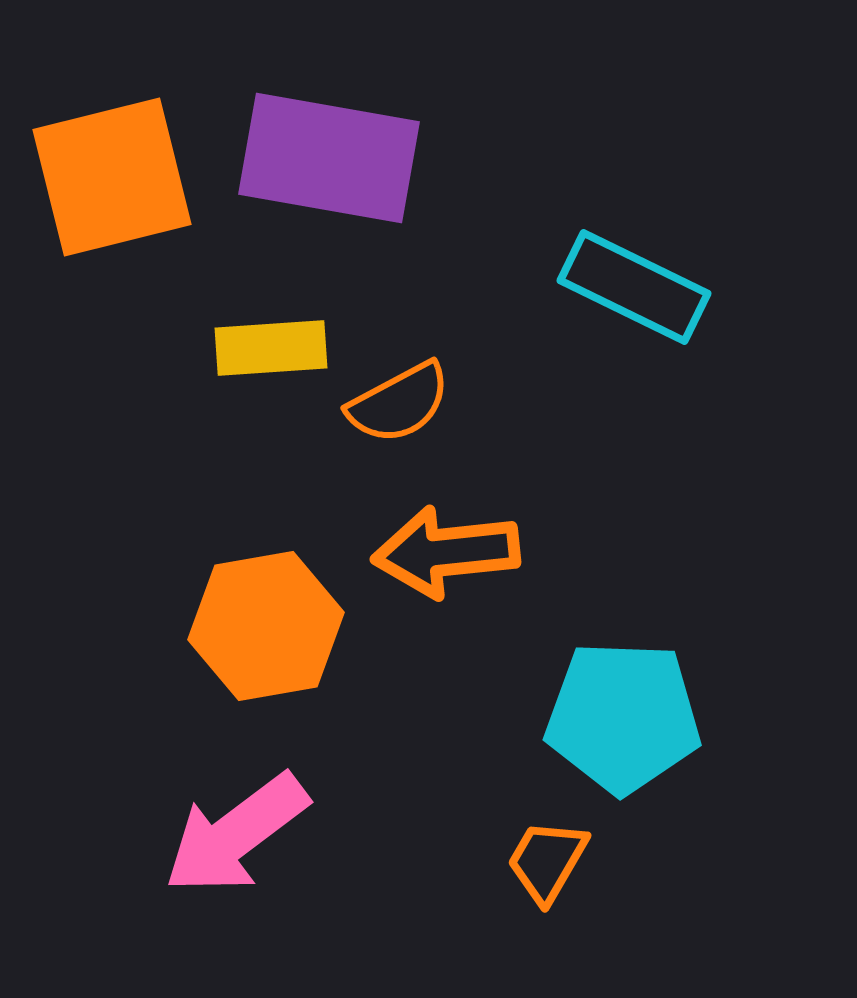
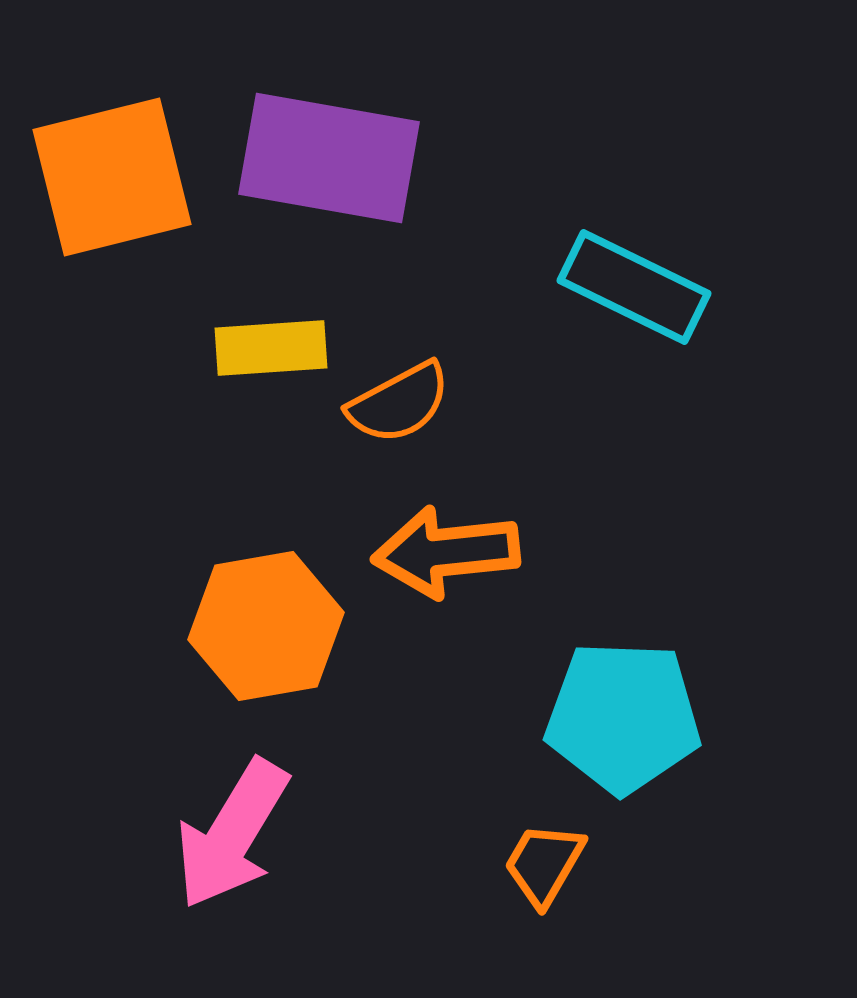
pink arrow: moved 4 px left; rotated 22 degrees counterclockwise
orange trapezoid: moved 3 px left, 3 px down
